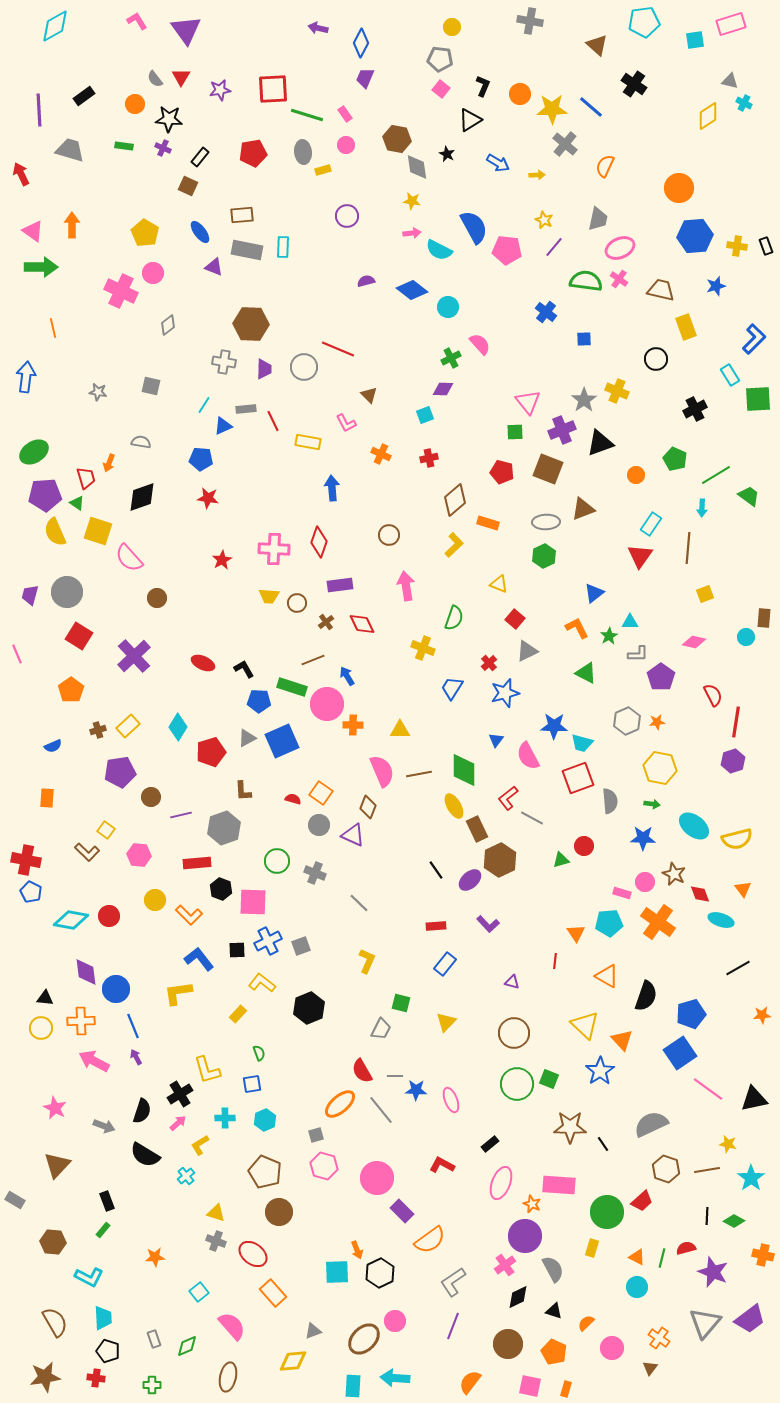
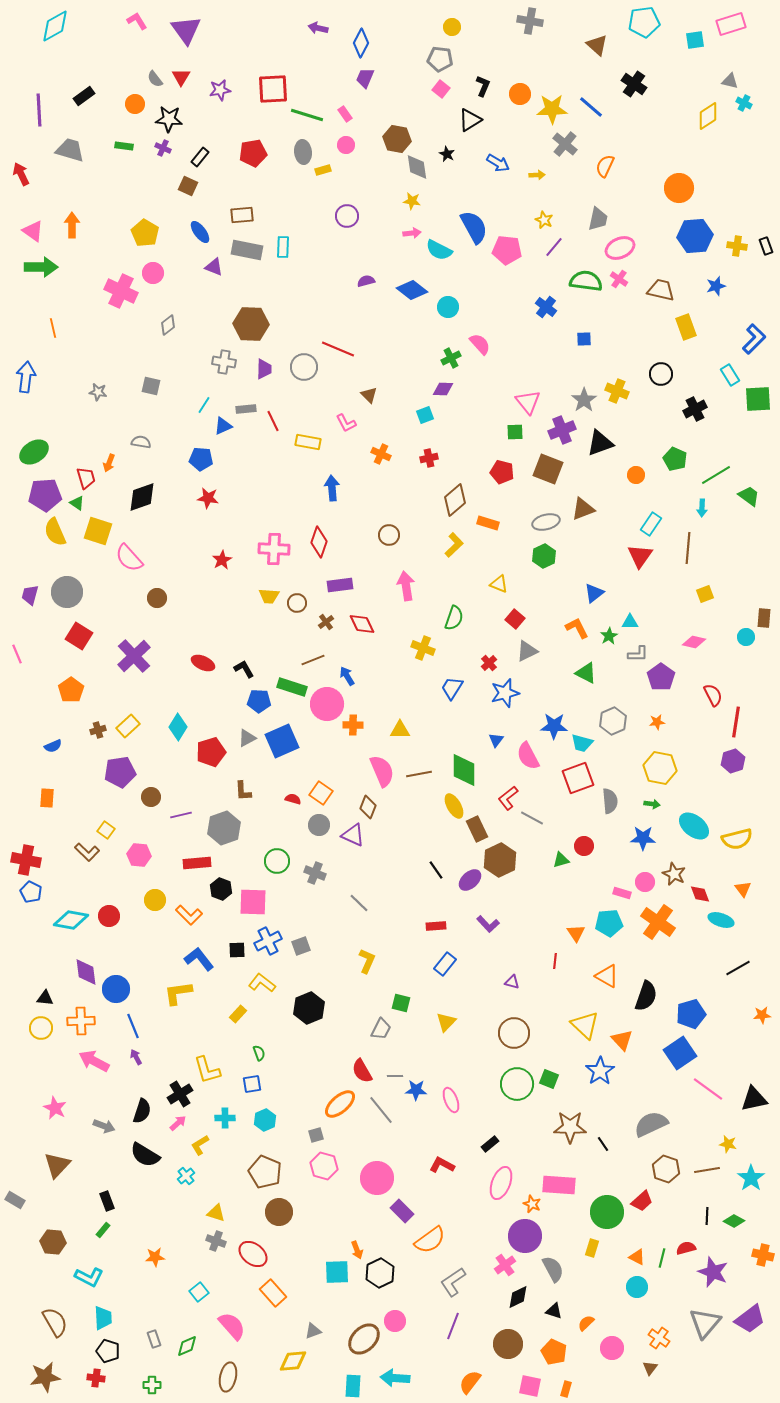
blue cross at (546, 312): moved 5 px up
black circle at (656, 359): moved 5 px right, 15 px down
gray ellipse at (546, 522): rotated 12 degrees counterclockwise
gray hexagon at (627, 721): moved 14 px left
